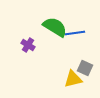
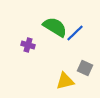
blue line: rotated 36 degrees counterclockwise
purple cross: rotated 16 degrees counterclockwise
yellow triangle: moved 8 px left, 2 px down
